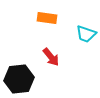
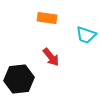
cyan trapezoid: moved 1 px down
